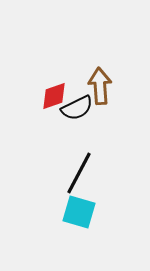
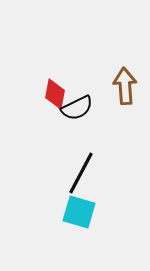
brown arrow: moved 25 px right
red diamond: moved 1 px right, 2 px up; rotated 60 degrees counterclockwise
black line: moved 2 px right
